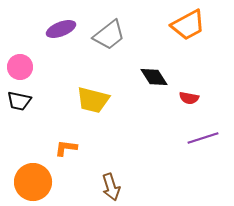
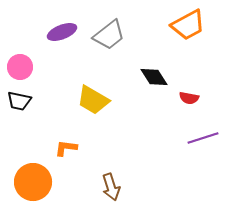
purple ellipse: moved 1 px right, 3 px down
yellow trapezoid: rotated 16 degrees clockwise
